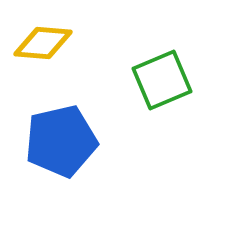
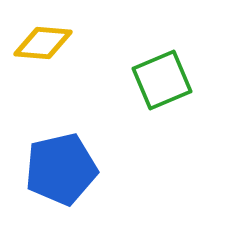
blue pentagon: moved 28 px down
